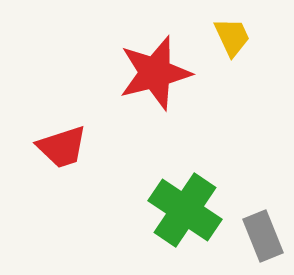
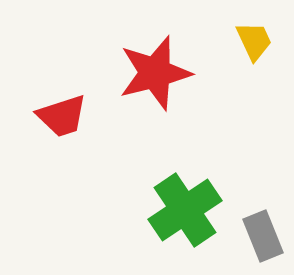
yellow trapezoid: moved 22 px right, 4 px down
red trapezoid: moved 31 px up
green cross: rotated 22 degrees clockwise
